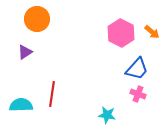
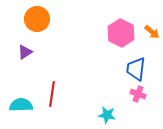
blue trapezoid: moved 1 px left; rotated 145 degrees clockwise
